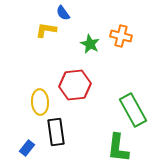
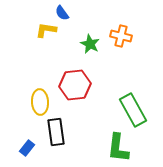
blue semicircle: moved 1 px left
